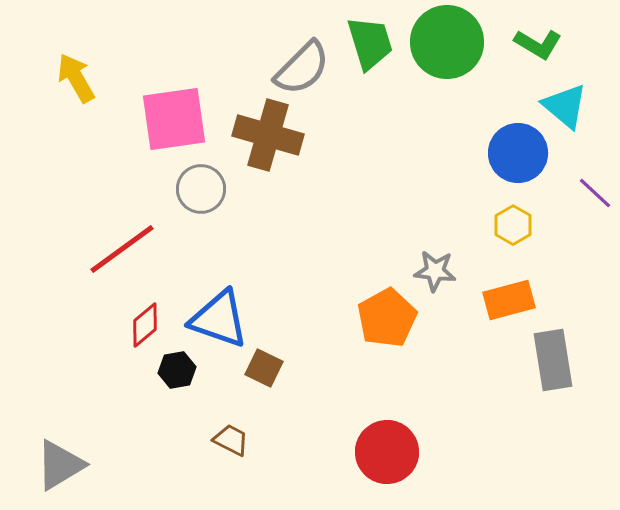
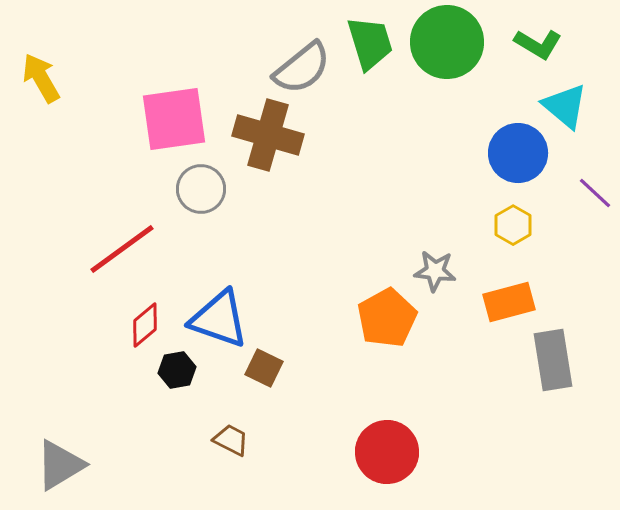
gray semicircle: rotated 6 degrees clockwise
yellow arrow: moved 35 px left
orange rectangle: moved 2 px down
